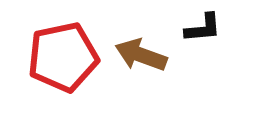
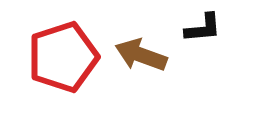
red pentagon: rotated 6 degrees counterclockwise
